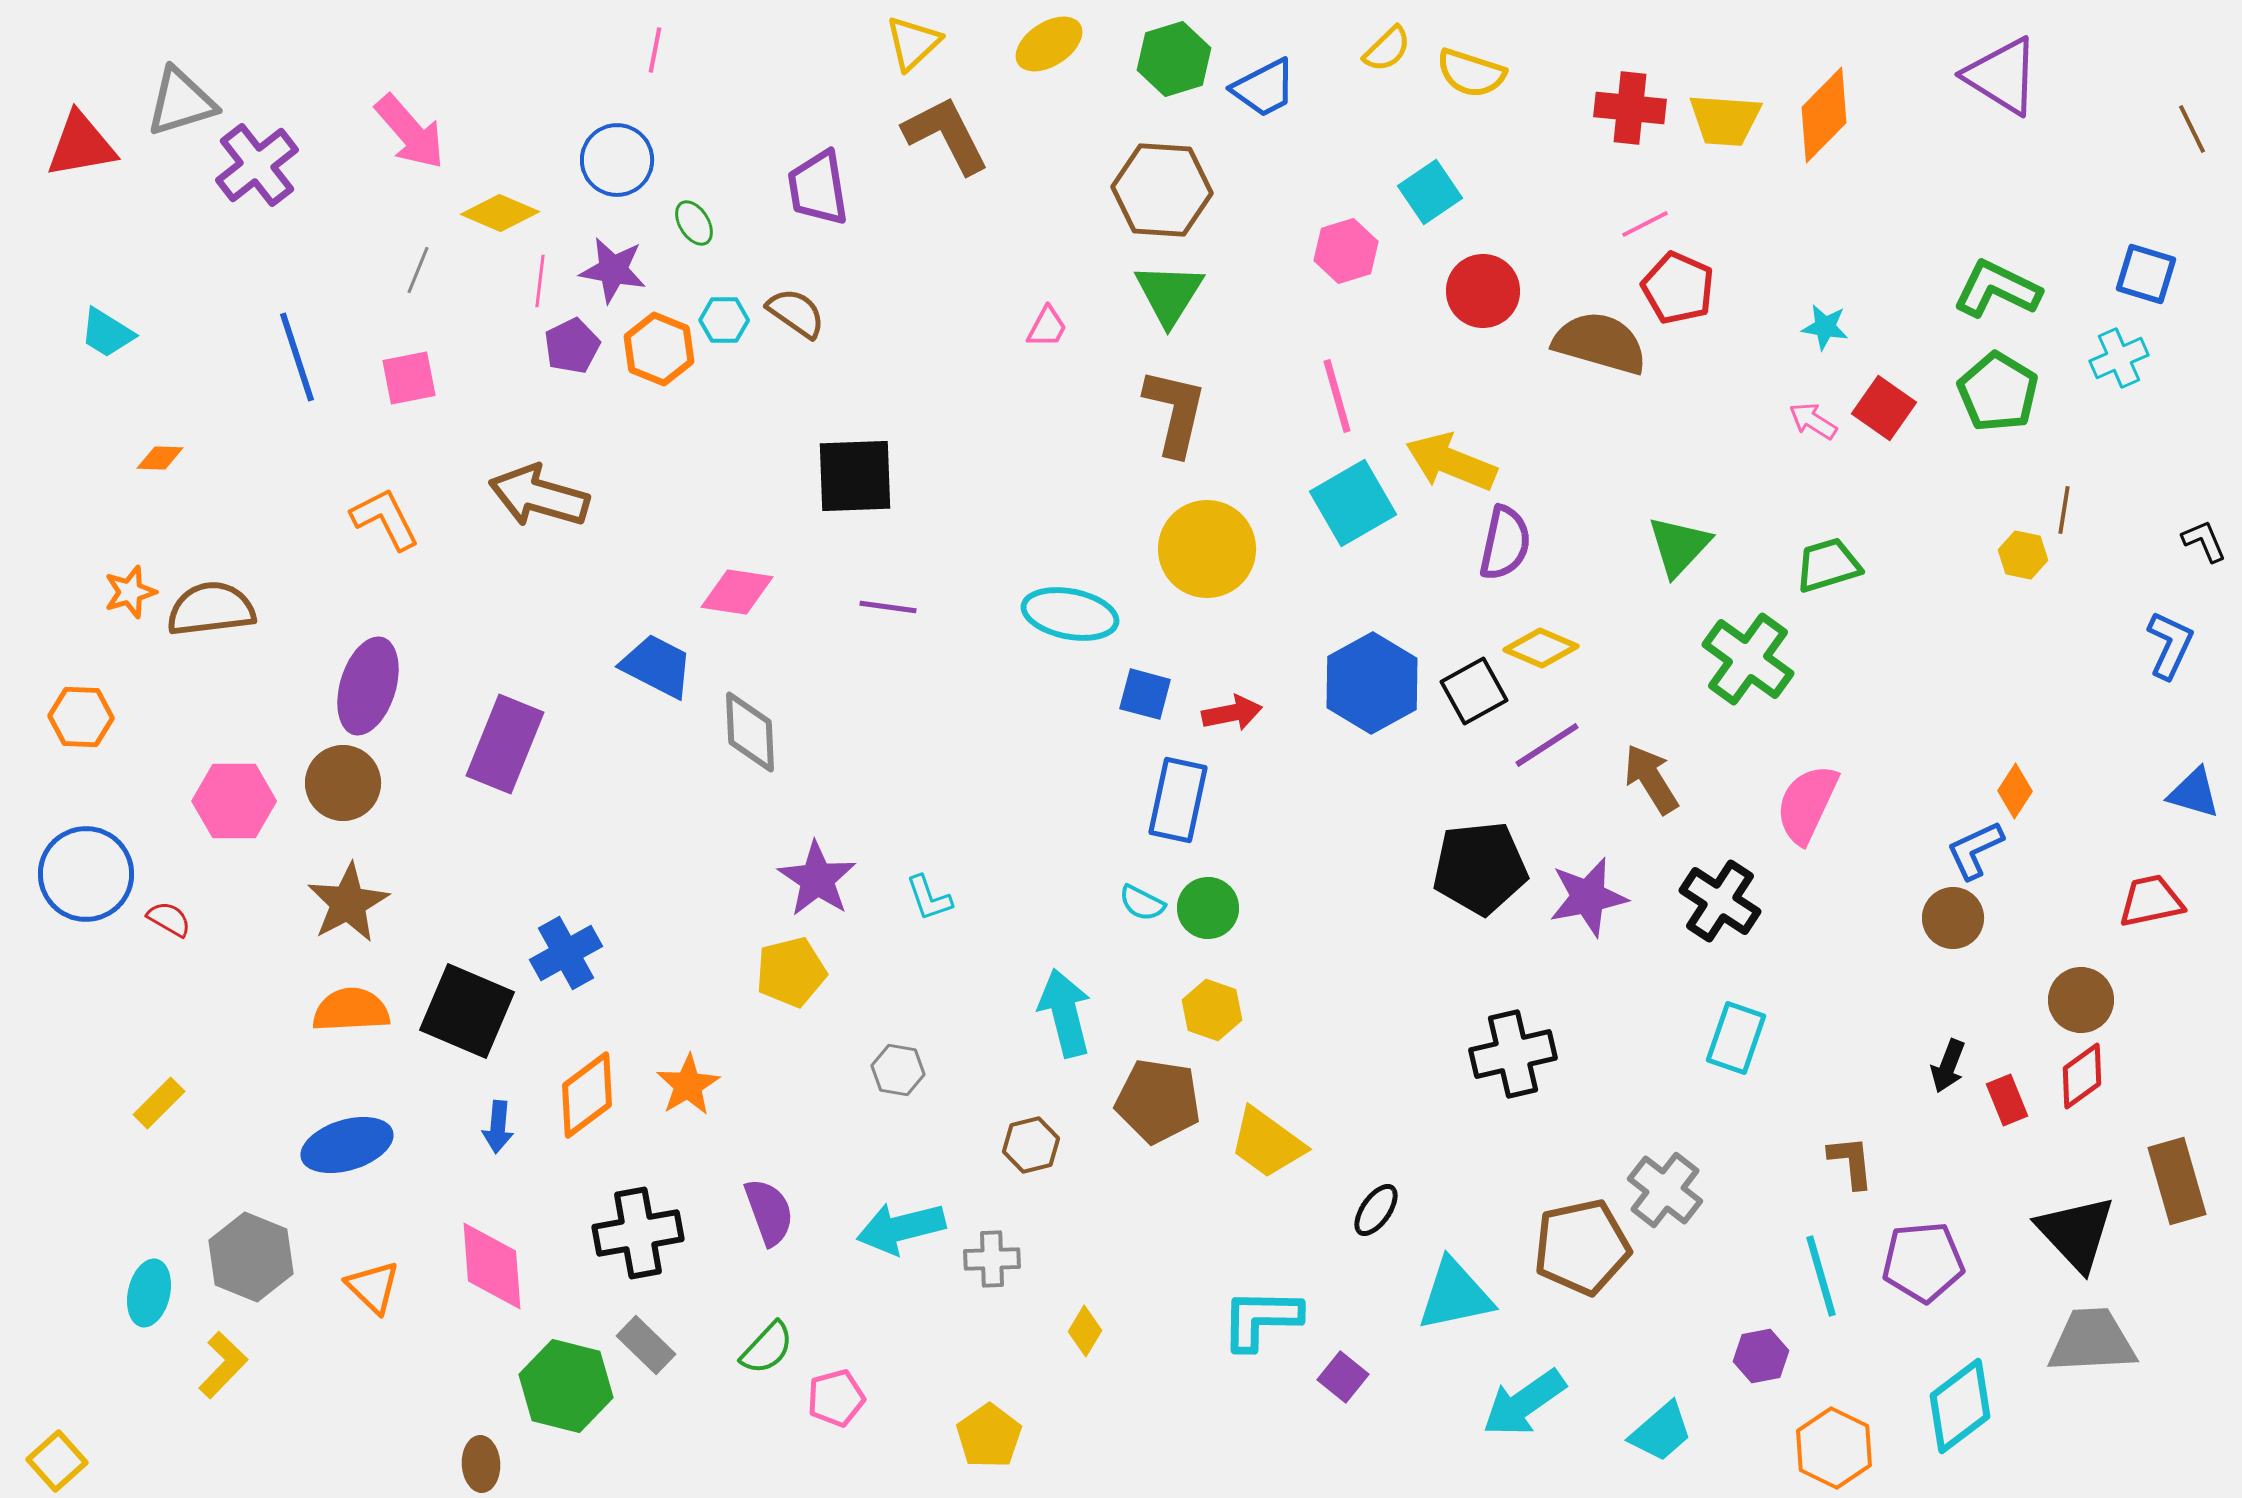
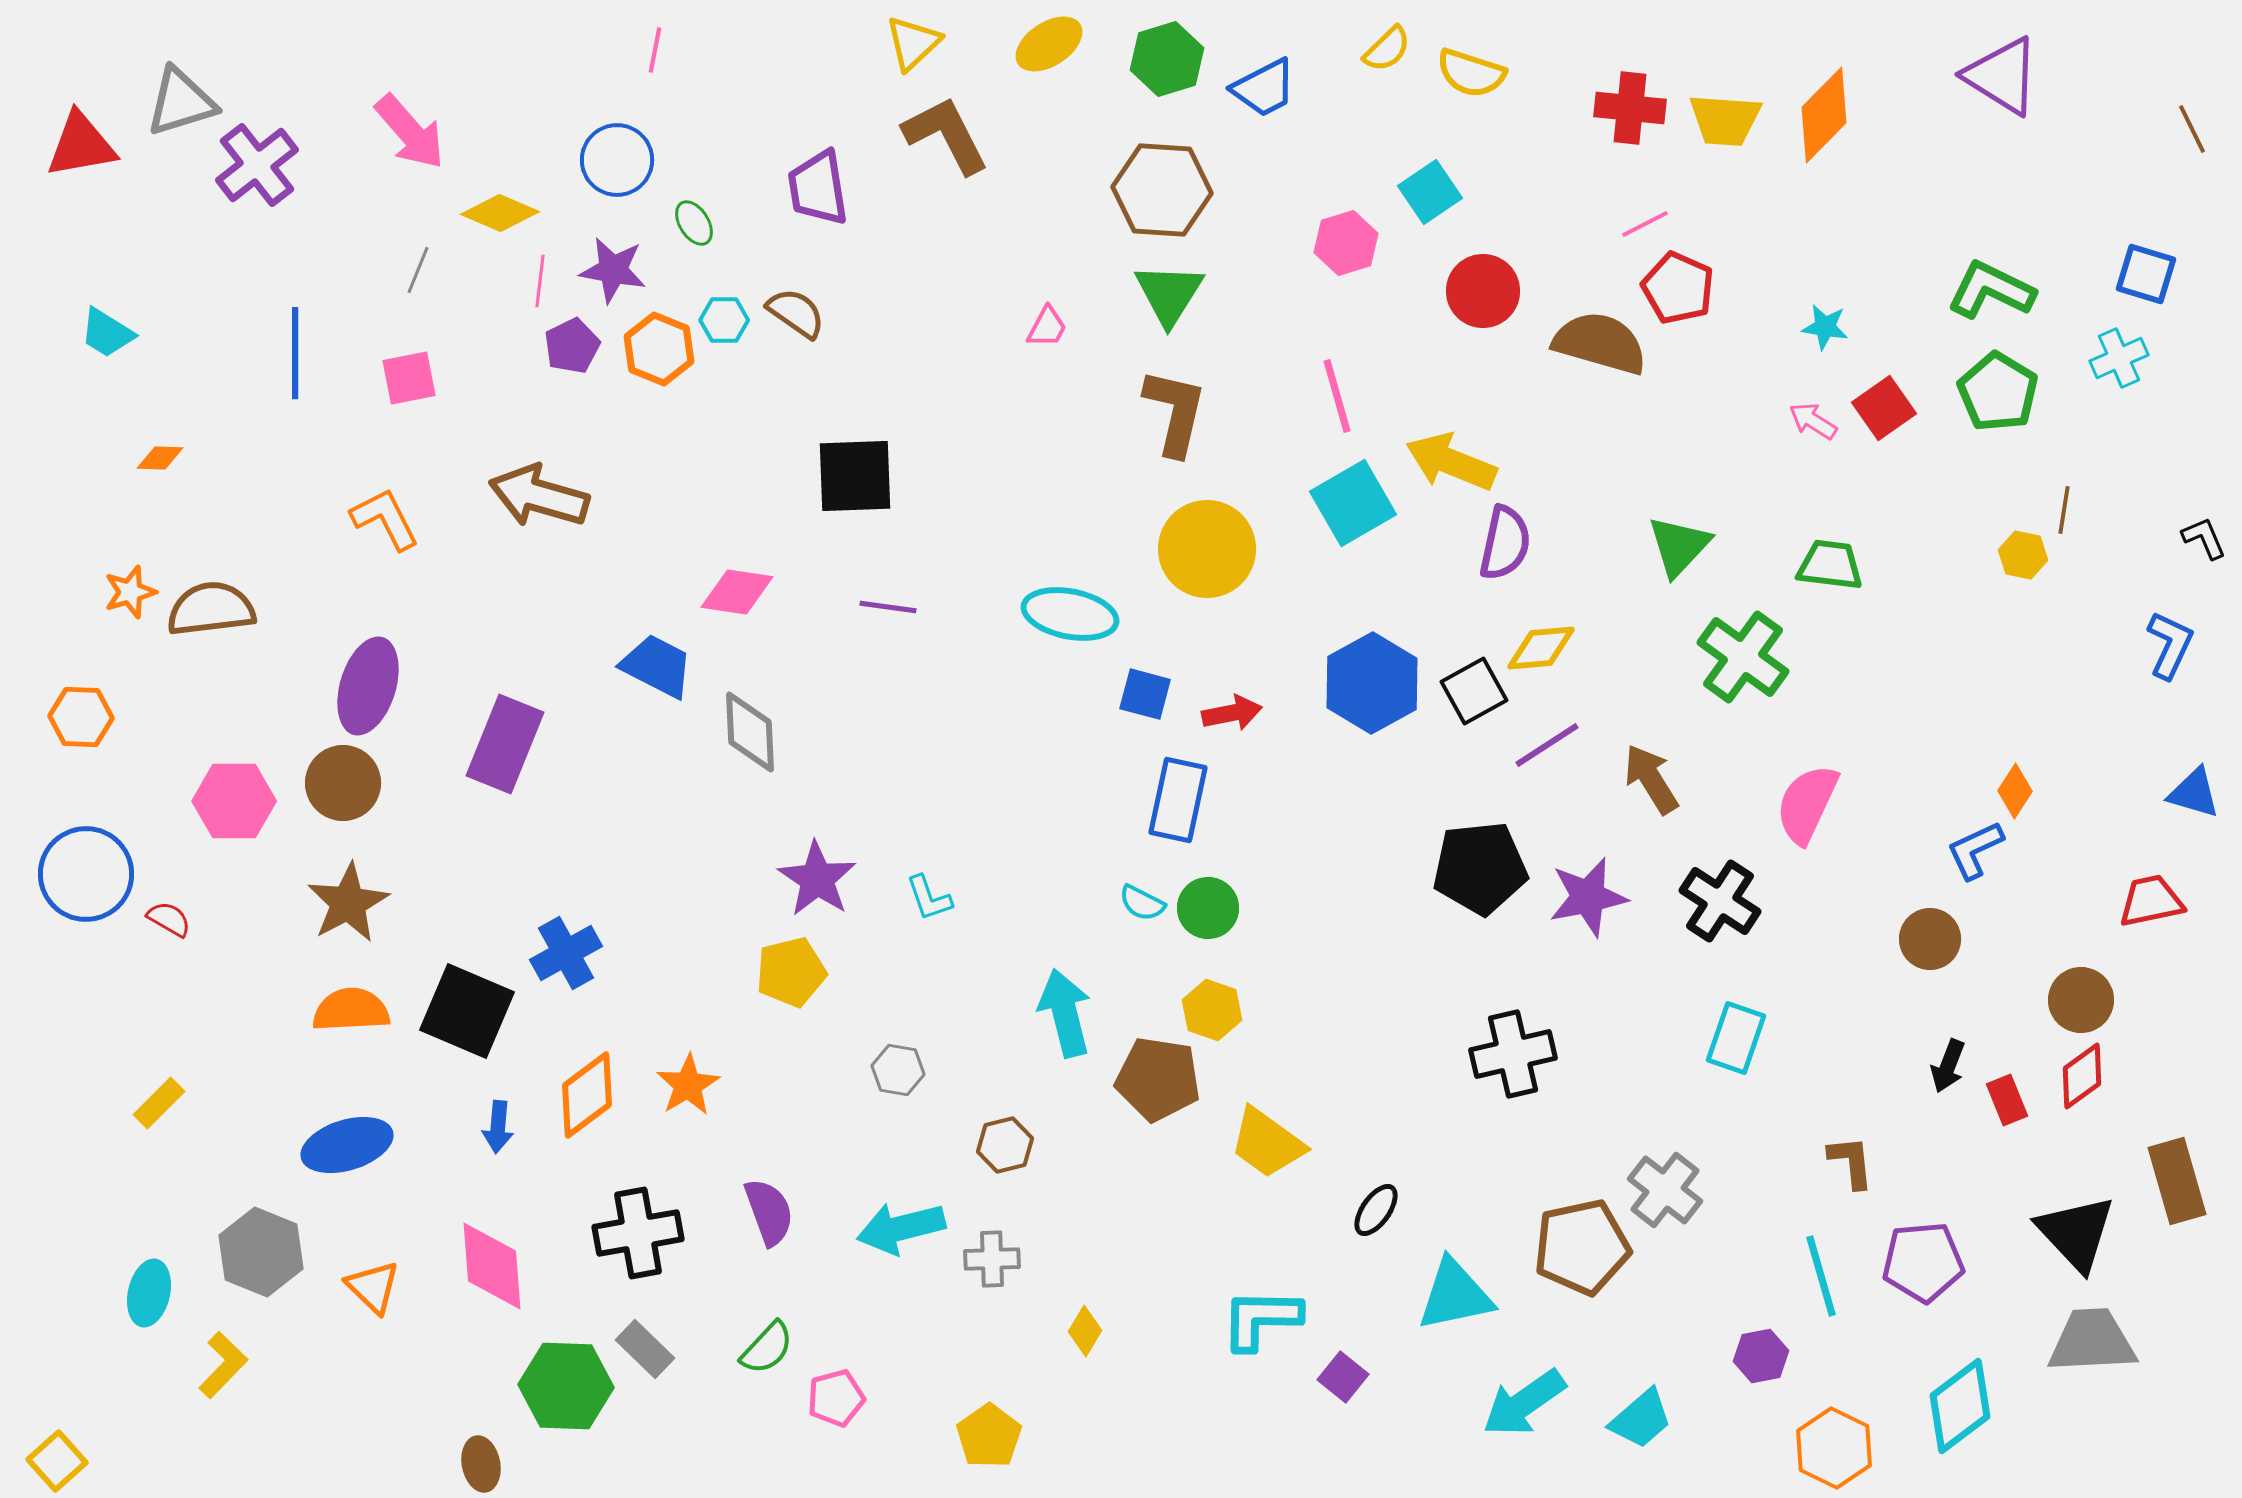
green hexagon at (1174, 59): moved 7 px left
pink hexagon at (1346, 251): moved 8 px up
green L-shape at (1997, 289): moved 6 px left, 1 px down
blue line at (297, 357): moved 2 px left, 4 px up; rotated 18 degrees clockwise
red square at (1884, 408): rotated 20 degrees clockwise
black L-shape at (2204, 541): moved 3 px up
green trapezoid at (1828, 565): moved 2 px right; rotated 24 degrees clockwise
yellow diamond at (1541, 648): rotated 28 degrees counterclockwise
green cross at (1748, 659): moved 5 px left, 2 px up
brown circle at (1953, 918): moved 23 px left, 21 px down
brown pentagon at (1158, 1101): moved 22 px up
brown hexagon at (1031, 1145): moved 26 px left
gray hexagon at (251, 1257): moved 10 px right, 5 px up
gray rectangle at (646, 1345): moved 1 px left, 4 px down
green hexagon at (566, 1386): rotated 12 degrees counterclockwise
cyan trapezoid at (1661, 1432): moved 20 px left, 13 px up
brown ellipse at (481, 1464): rotated 8 degrees counterclockwise
